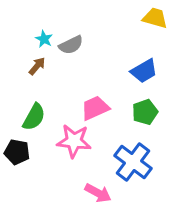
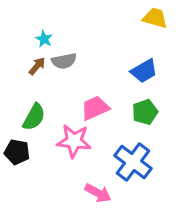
gray semicircle: moved 7 px left, 16 px down; rotated 15 degrees clockwise
